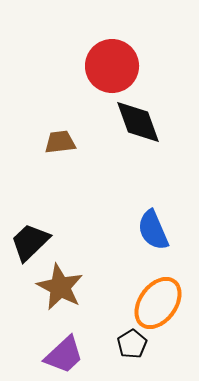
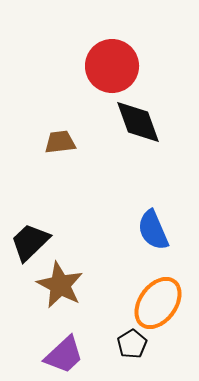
brown star: moved 2 px up
